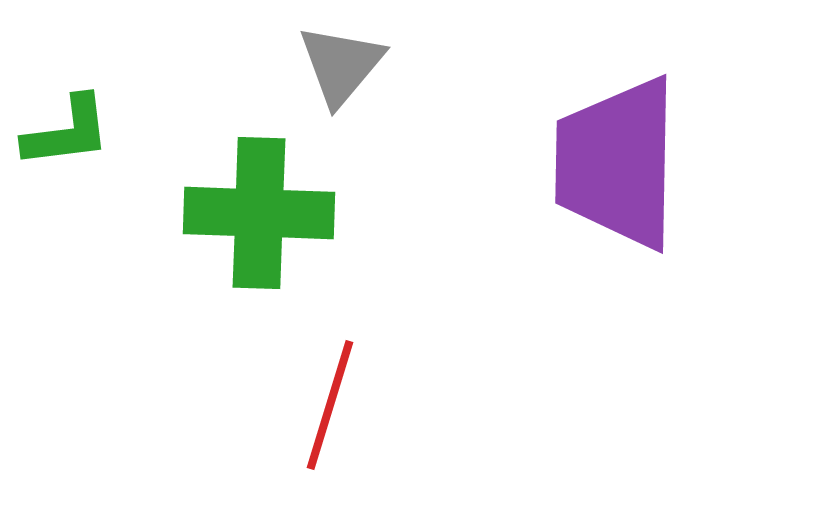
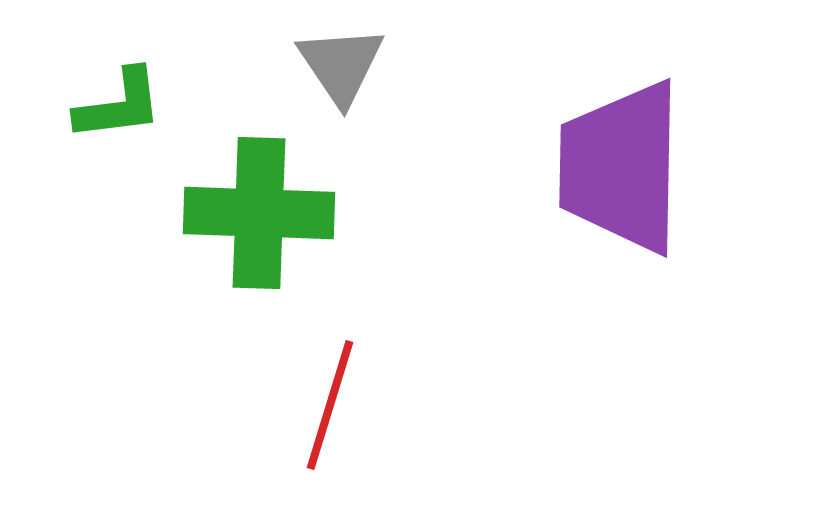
gray triangle: rotated 14 degrees counterclockwise
green L-shape: moved 52 px right, 27 px up
purple trapezoid: moved 4 px right, 4 px down
